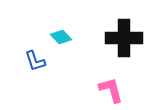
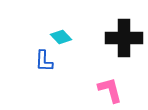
blue L-shape: moved 9 px right; rotated 20 degrees clockwise
pink L-shape: moved 1 px left
